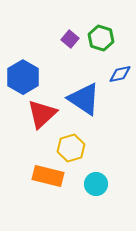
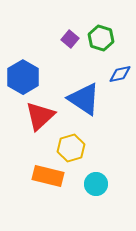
red triangle: moved 2 px left, 2 px down
